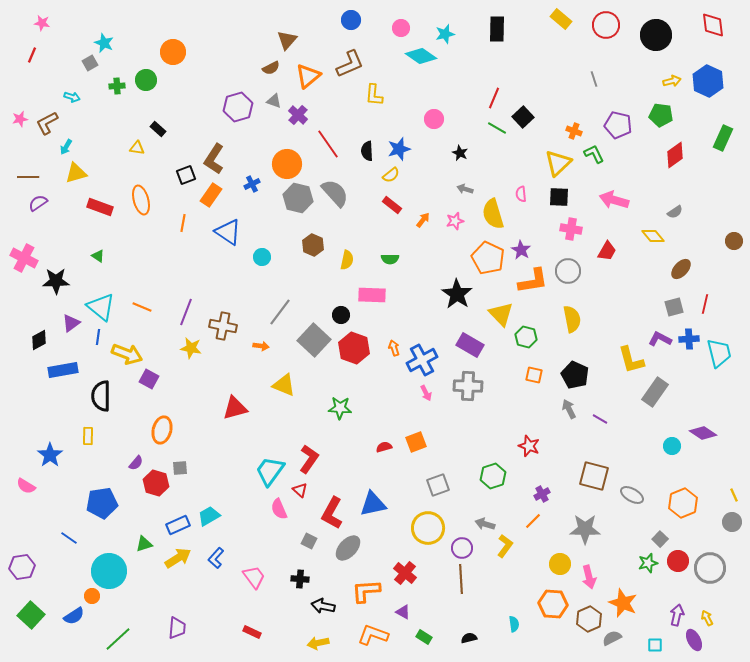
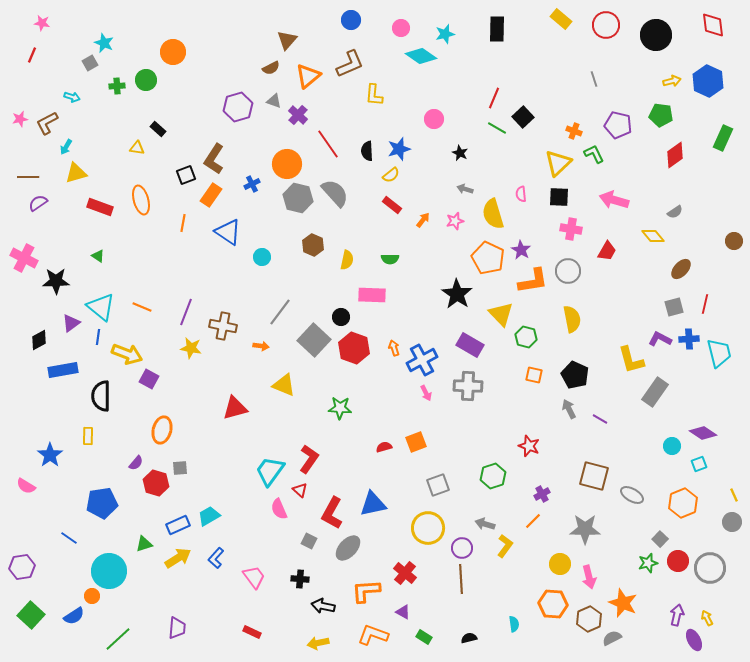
black circle at (341, 315): moved 2 px down
cyan square at (655, 645): moved 44 px right, 181 px up; rotated 21 degrees counterclockwise
